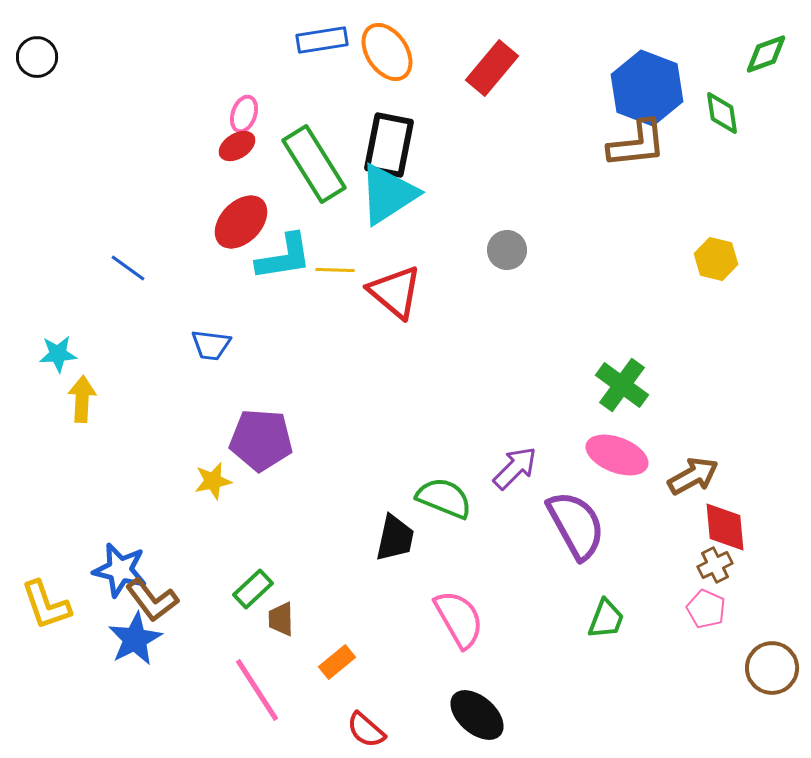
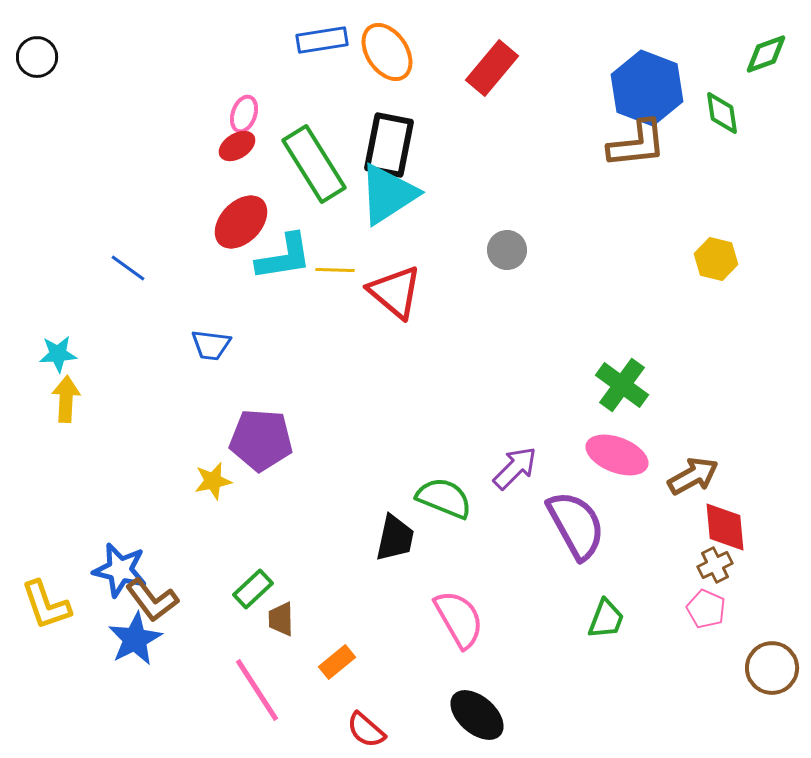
yellow arrow at (82, 399): moved 16 px left
